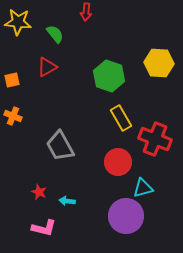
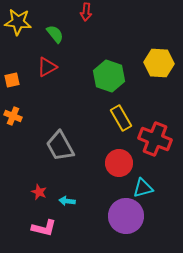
red circle: moved 1 px right, 1 px down
